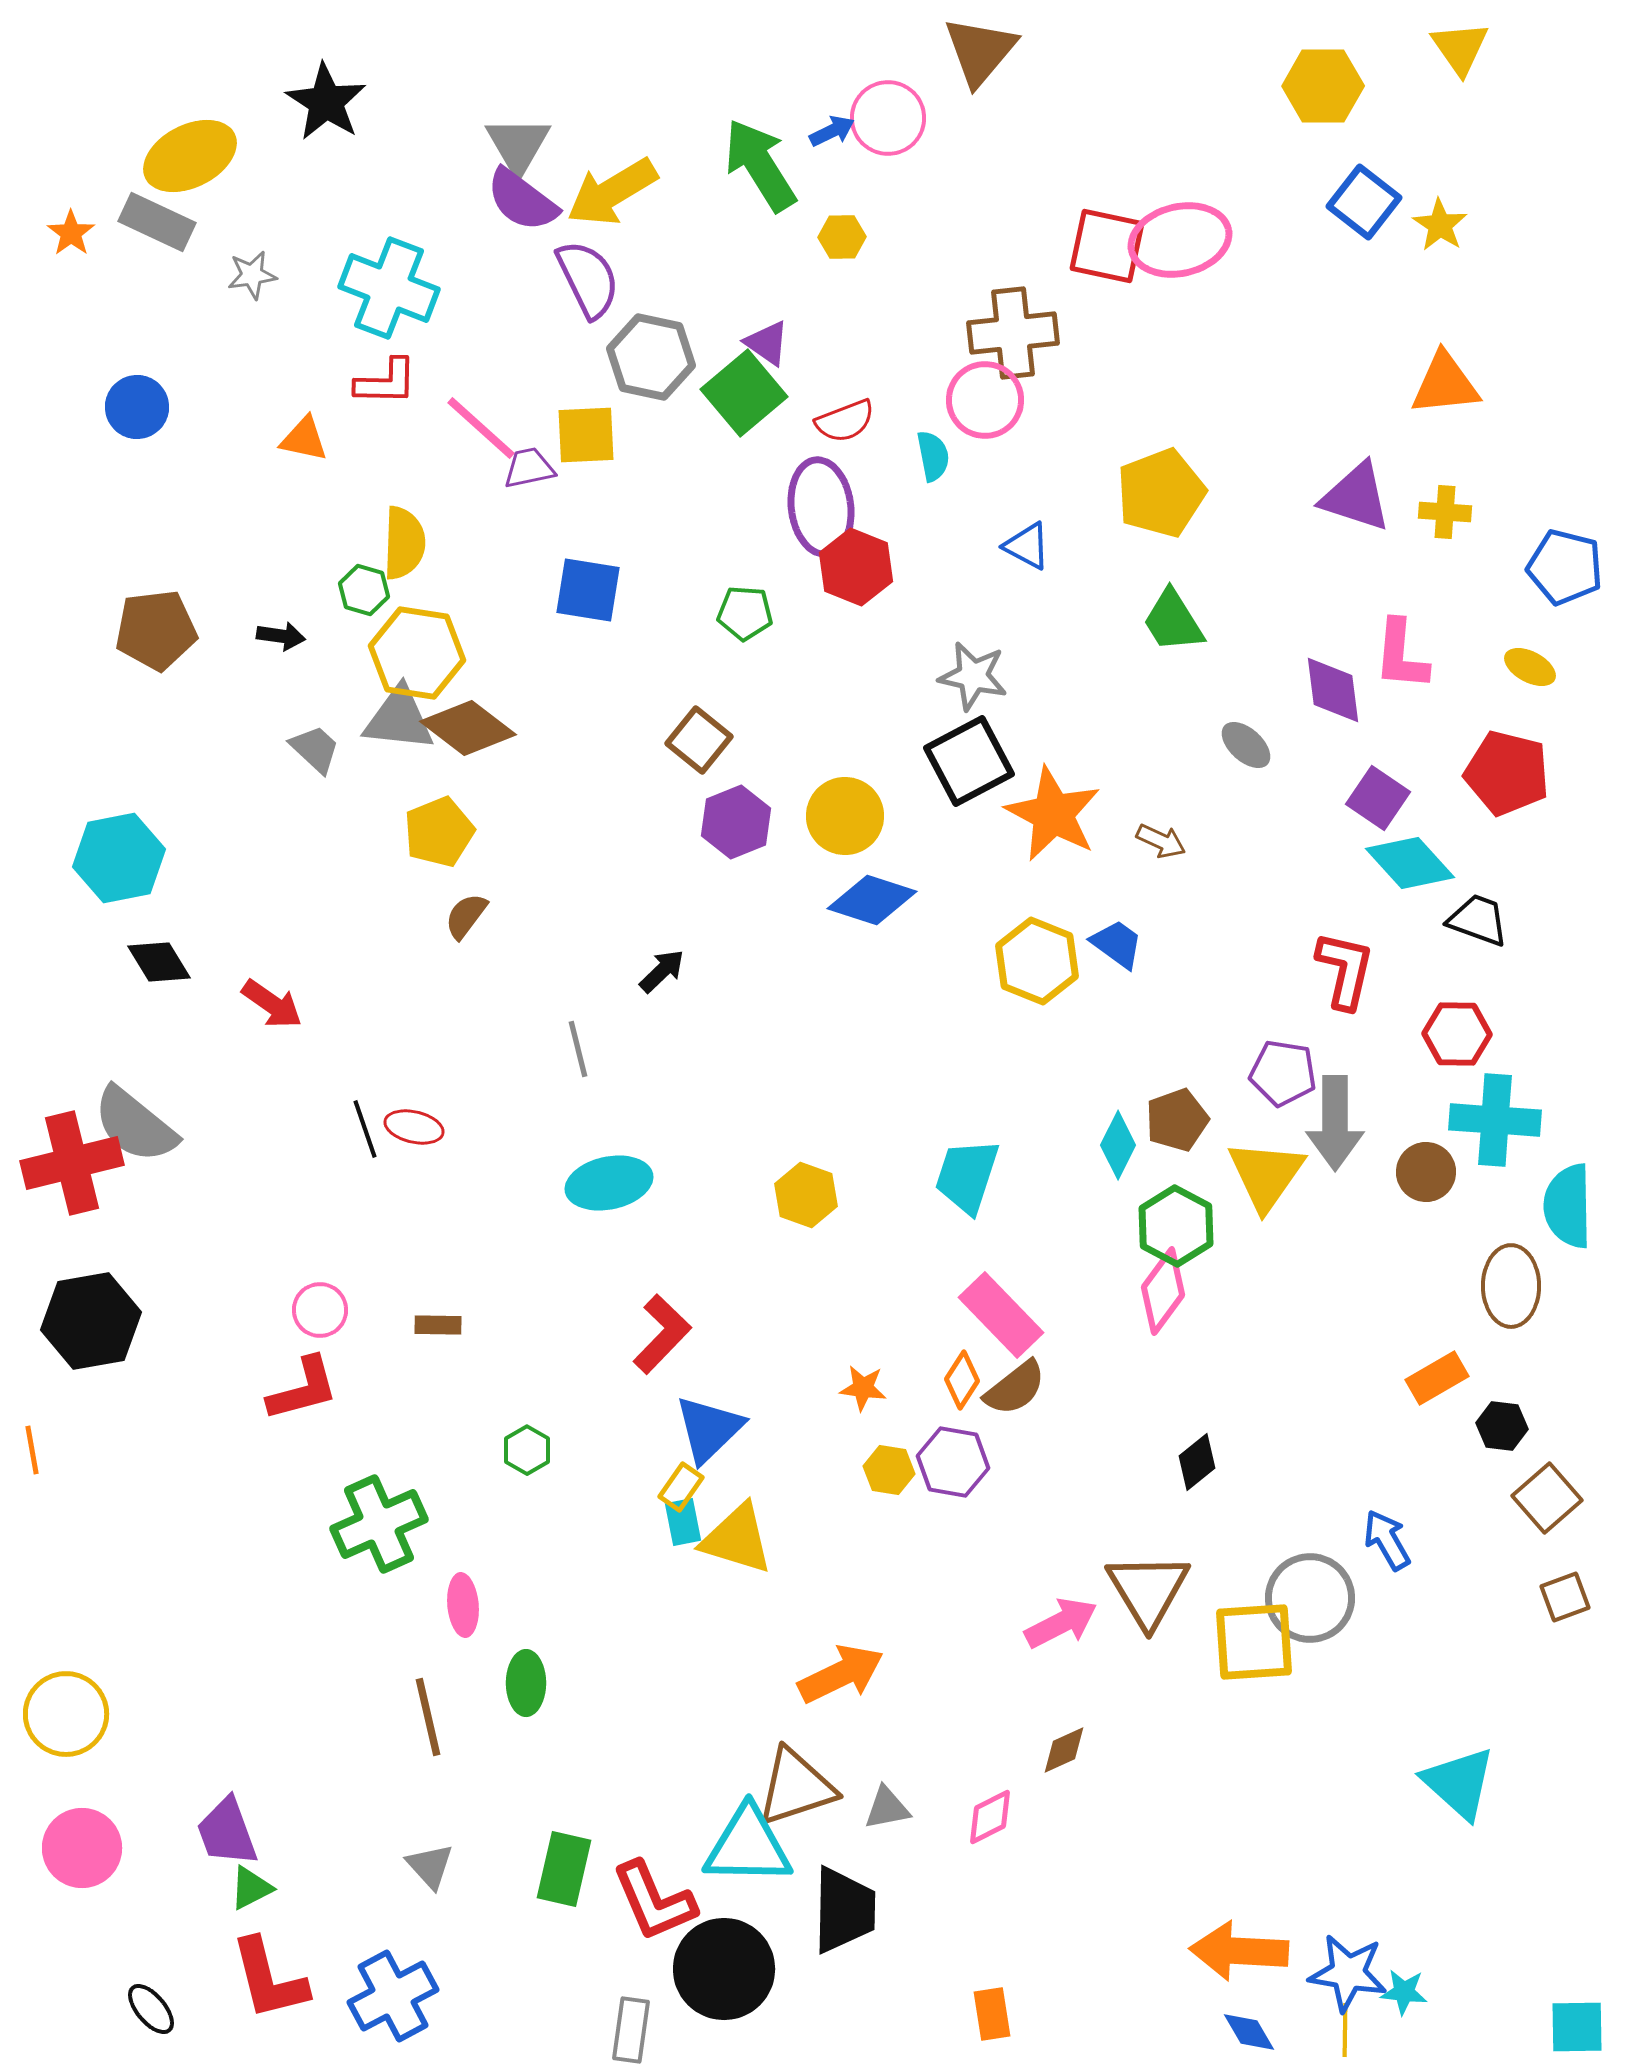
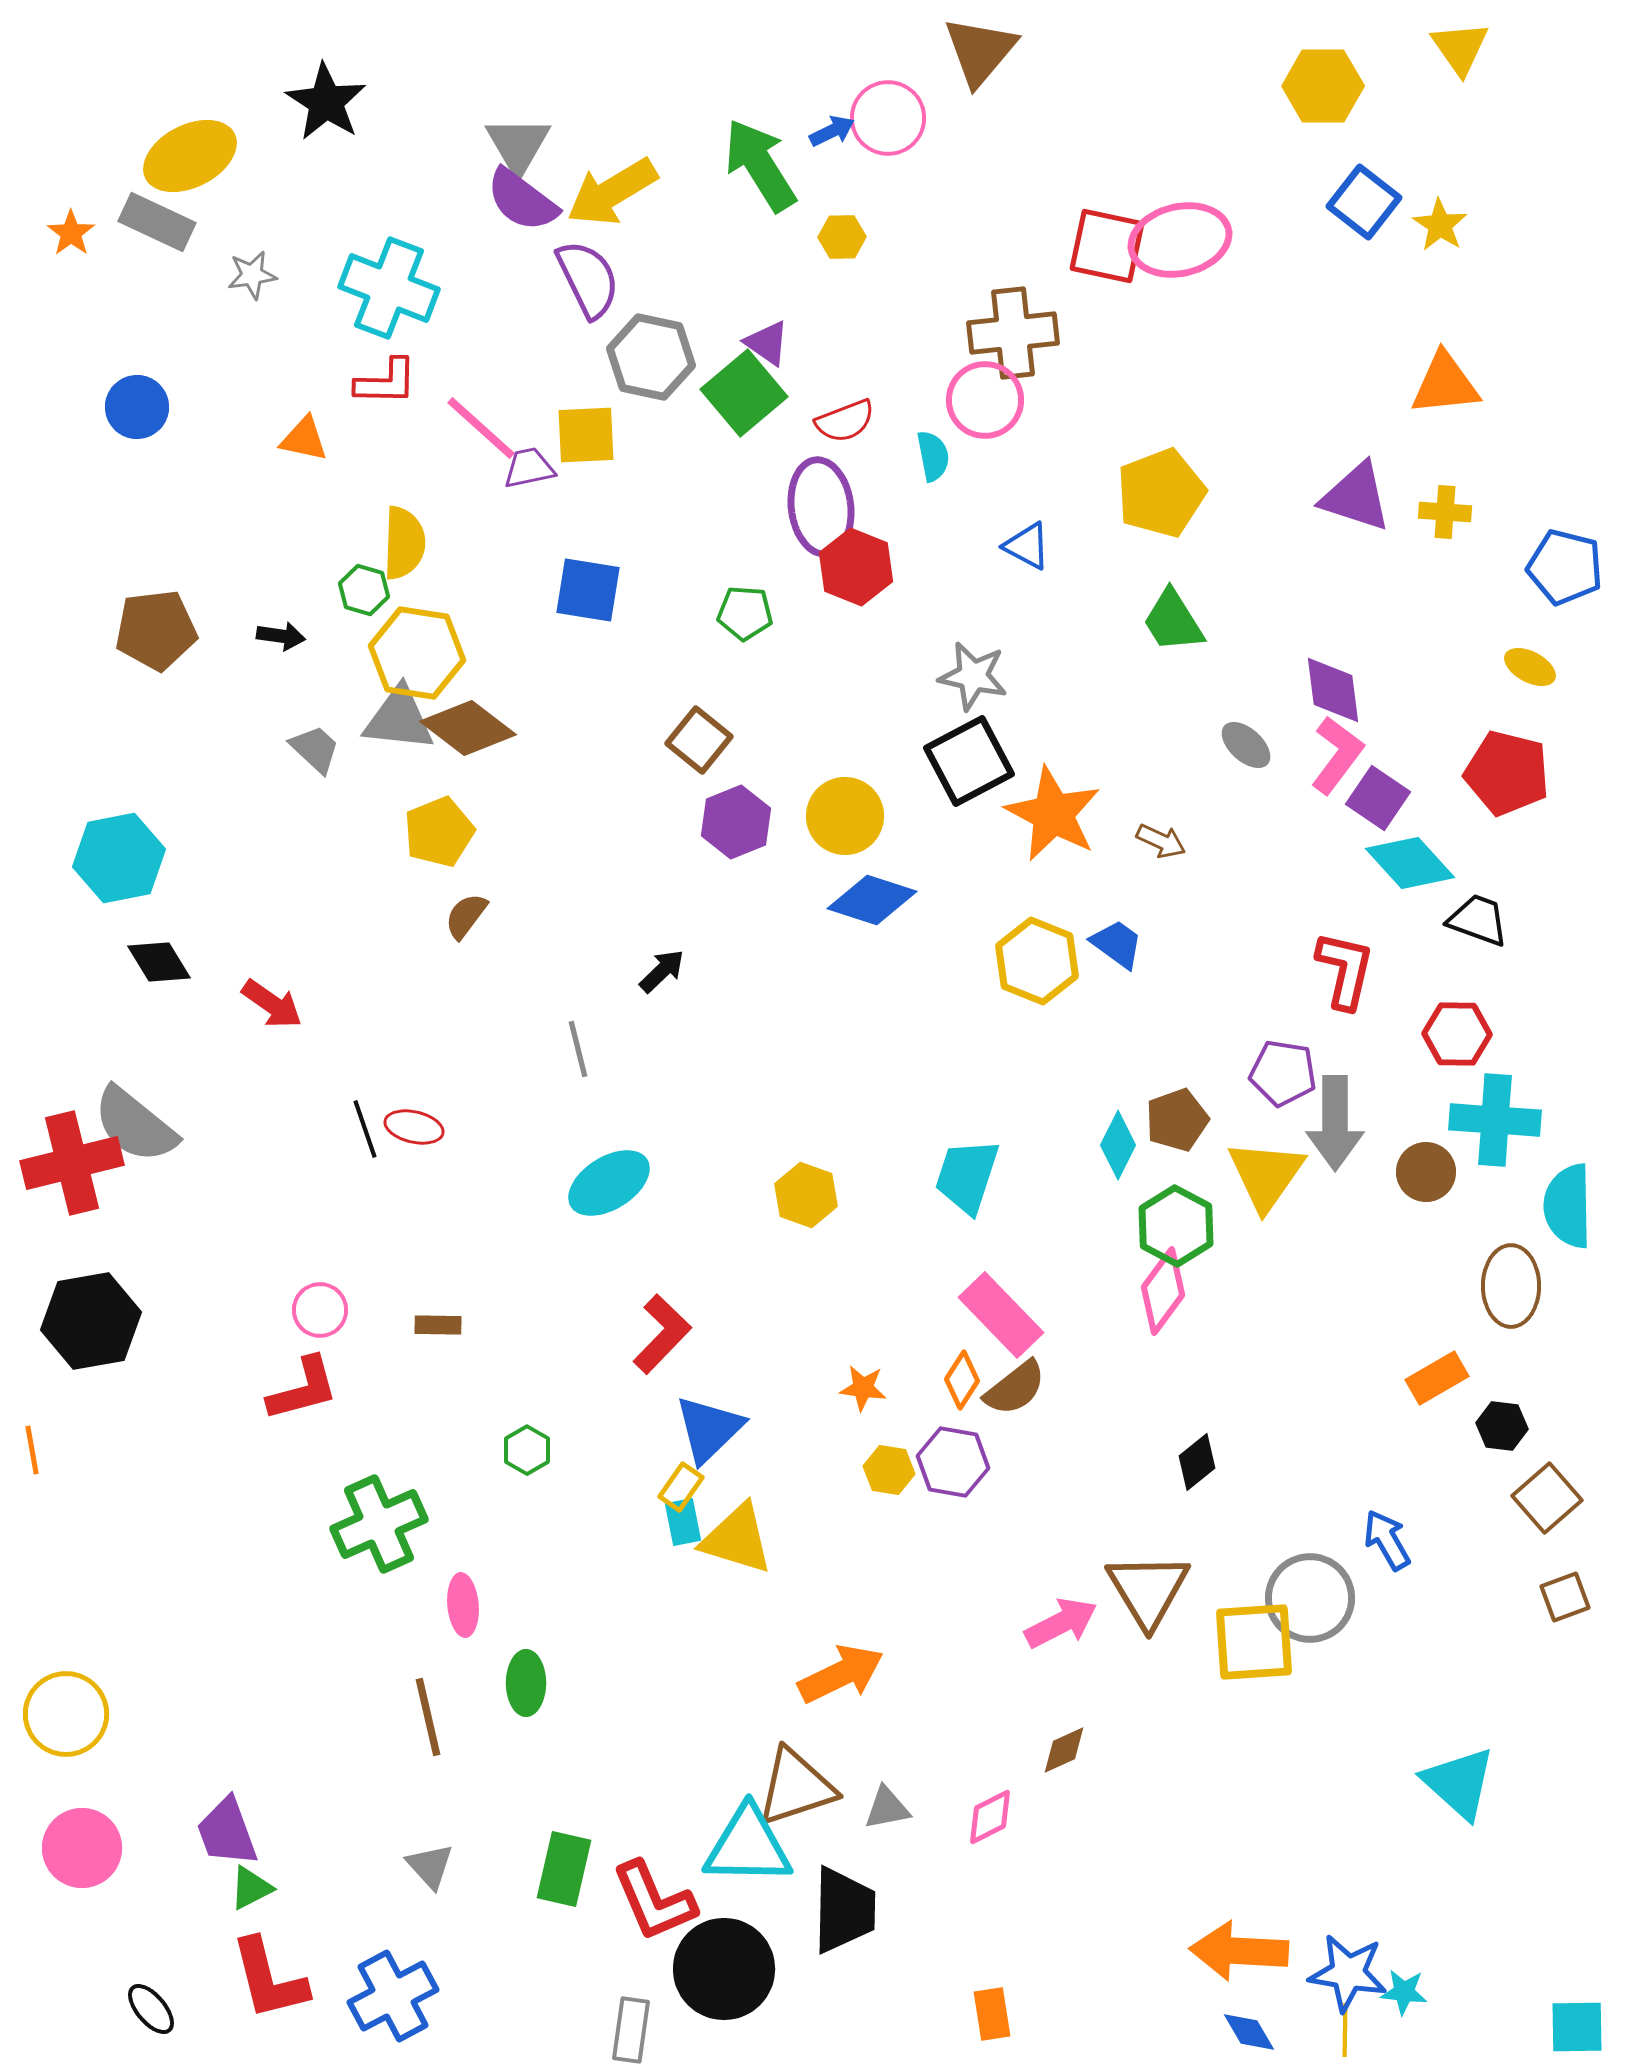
pink L-shape at (1401, 655): moved 64 px left, 100 px down; rotated 148 degrees counterclockwise
cyan ellipse at (609, 1183): rotated 20 degrees counterclockwise
